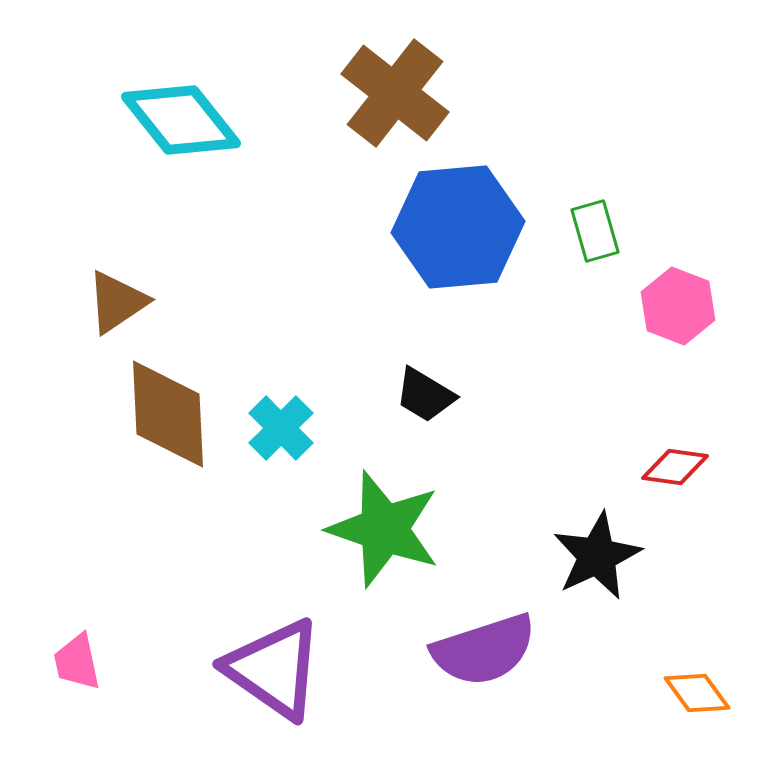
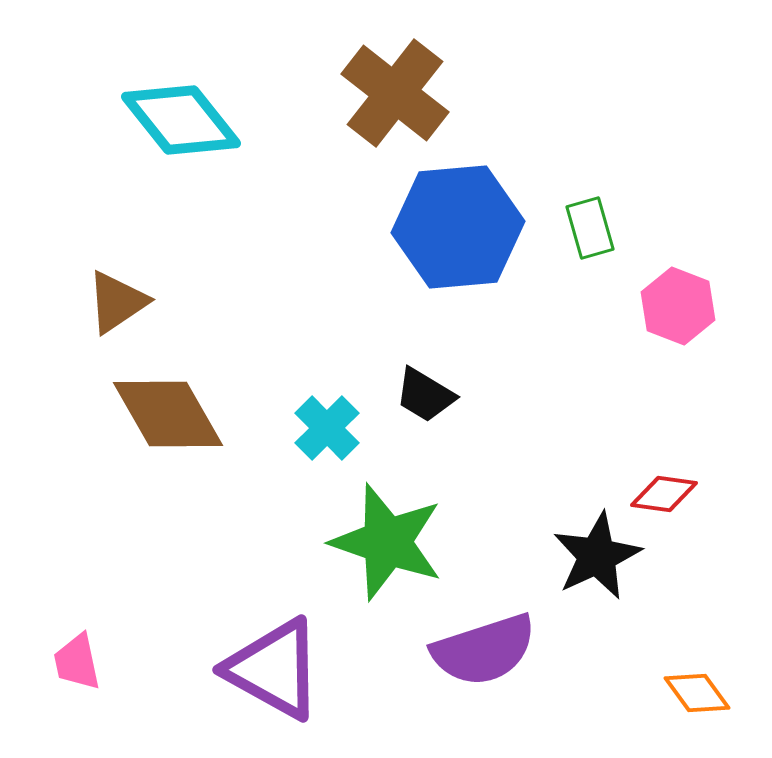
green rectangle: moved 5 px left, 3 px up
brown diamond: rotated 27 degrees counterclockwise
cyan cross: moved 46 px right
red diamond: moved 11 px left, 27 px down
green star: moved 3 px right, 13 px down
purple triangle: rotated 6 degrees counterclockwise
